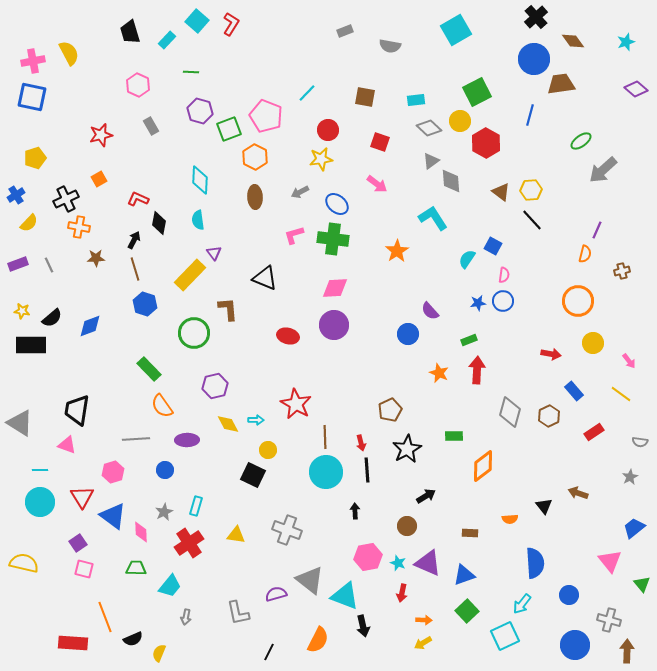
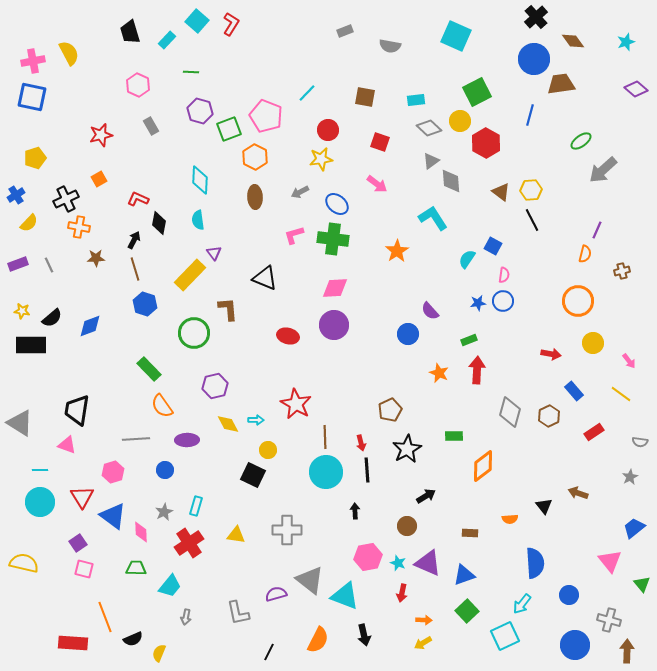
cyan square at (456, 30): moved 6 px down; rotated 36 degrees counterclockwise
black line at (532, 220): rotated 15 degrees clockwise
gray cross at (287, 530): rotated 20 degrees counterclockwise
black arrow at (363, 626): moved 1 px right, 9 px down
